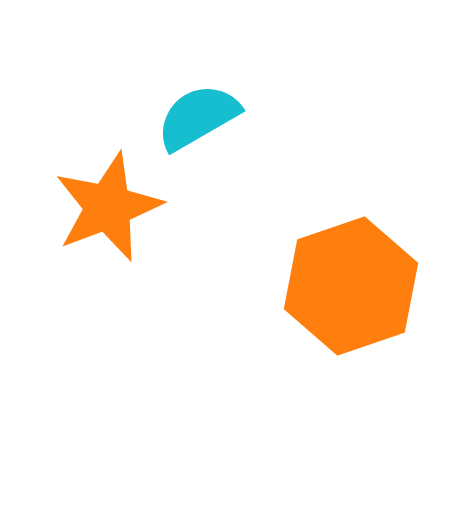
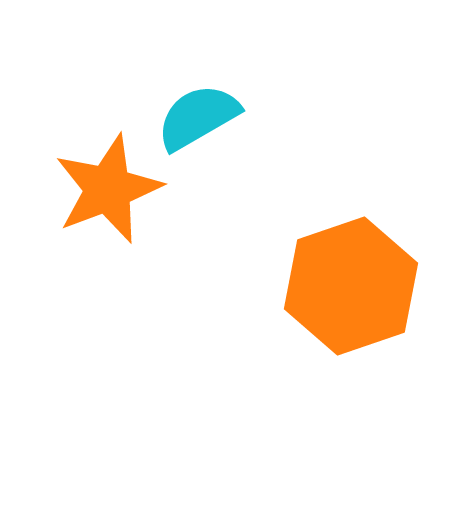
orange star: moved 18 px up
